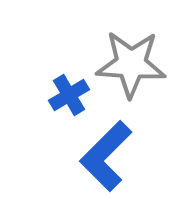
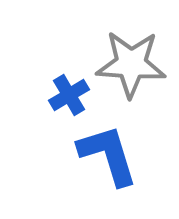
blue L-shape: moved 2 px right, 1 px up; rotated 118 degrees clockwise
